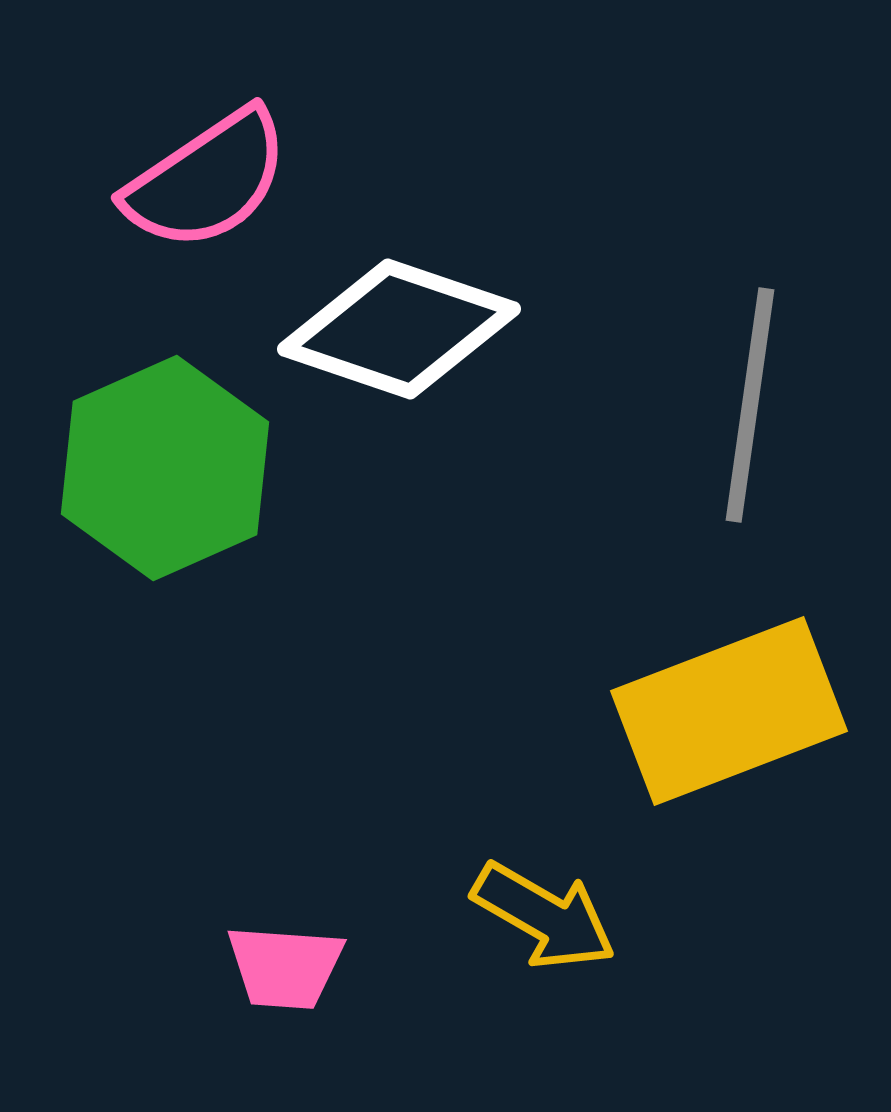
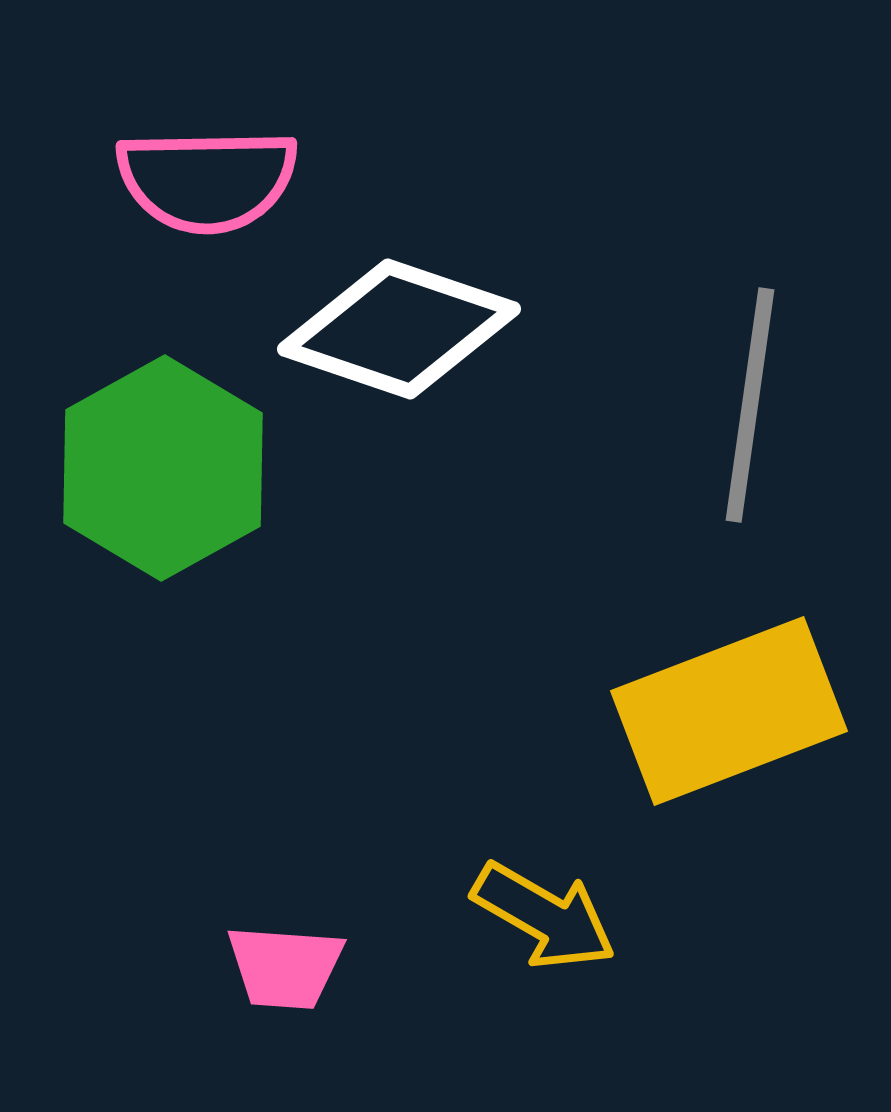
pink semicircle: rotated 33 degrees clockwise
green hexagon: moved 2 px left; rotated 5 degrees counterclockwise
